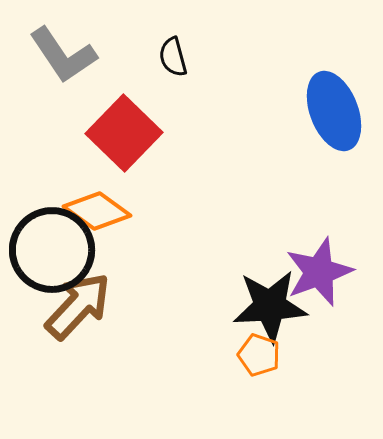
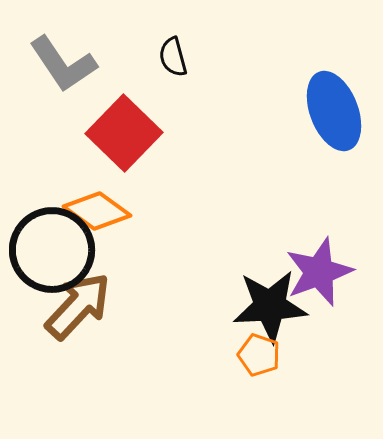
gray L-shape: moved 9 px down
